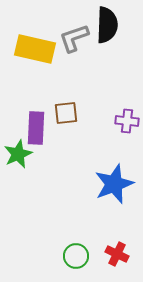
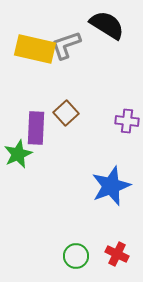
black semicircle: rotated 60 degrees counterclockwise
gray L-shape: moved 8 px left, 7 px down
brown square: rotated 35 degrees counterclockwise
blue star: moved 3 px left, 2 px down
